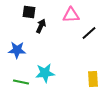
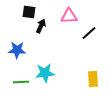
pink triangle: moved 2 px left, 1 px down
green line: rotated 14 degrees counterclockwise
